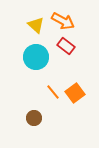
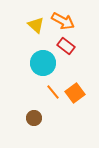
cyan circle: moved 7 px right, 6 px down
